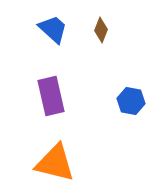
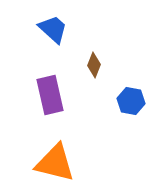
brown diamond: moved 7 px left, 35 px down
purple rectangle: moved 1 px left, 1 px up
